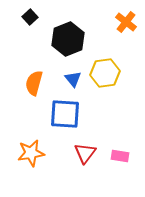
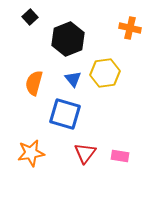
orange cross: moved 4 px right, 6 px down; rotated 25 degrees counterclockwise
blue square: rotated 12 degrees clockwise
